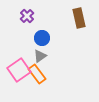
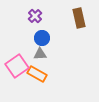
purple cross: moved 8 px right
gray triangle: moved 2 px up; rotated 32 degrees clockwise
pink square: moved 2 px left, 4 px up
orange rectangle: rotated 24 degrees counterclockwise
